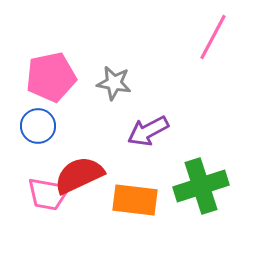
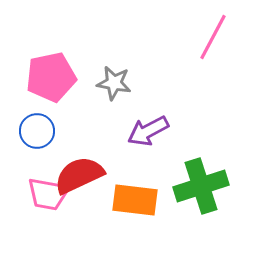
blue circle: moved 1 px left, 5 px down
